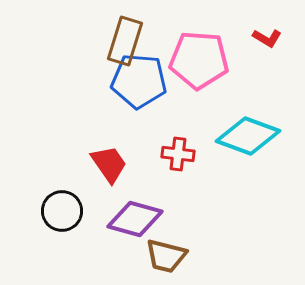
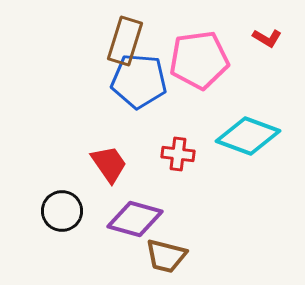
pink pentagon: rotated 12 degrees counterclockwise
